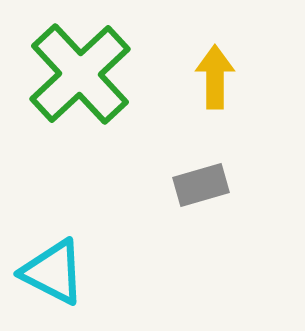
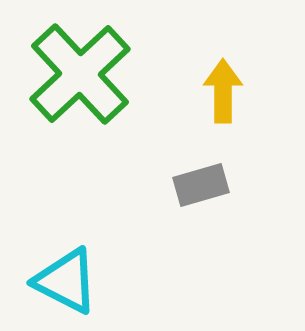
yellow arrow: moved 8 px right, 14 px down
cyan triangle: moved 13 px right, 9 px down
